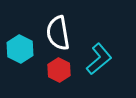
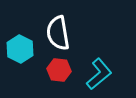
cyan L-shape: moved 15 px down
red hexagon: rotated 20 degrees counterclockwise
